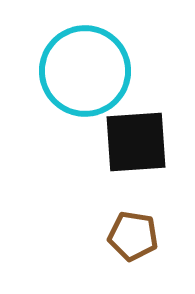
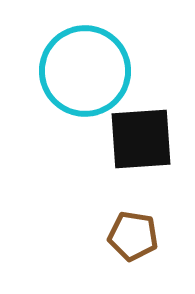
black square: moved 5 px right, 3 px up
